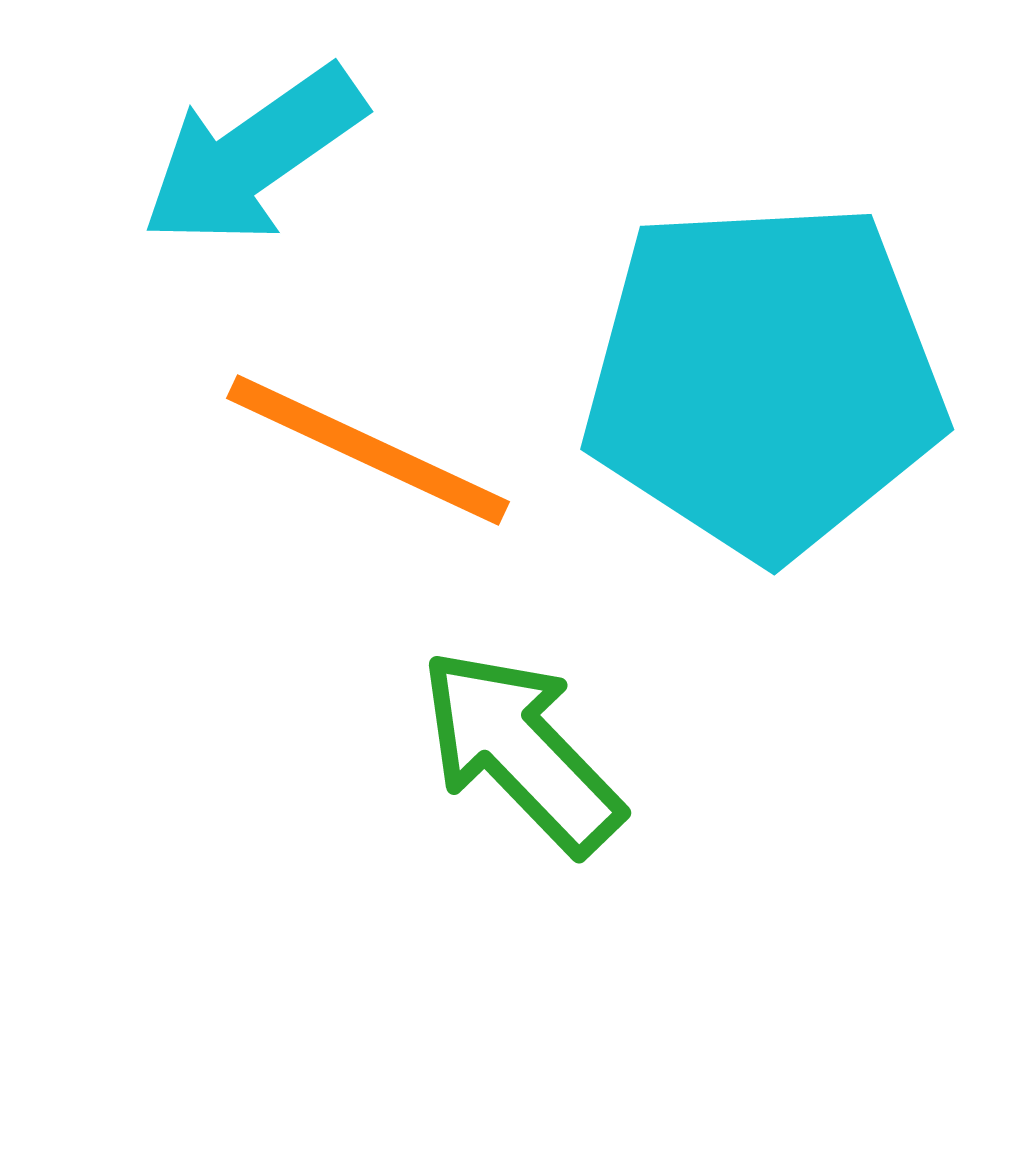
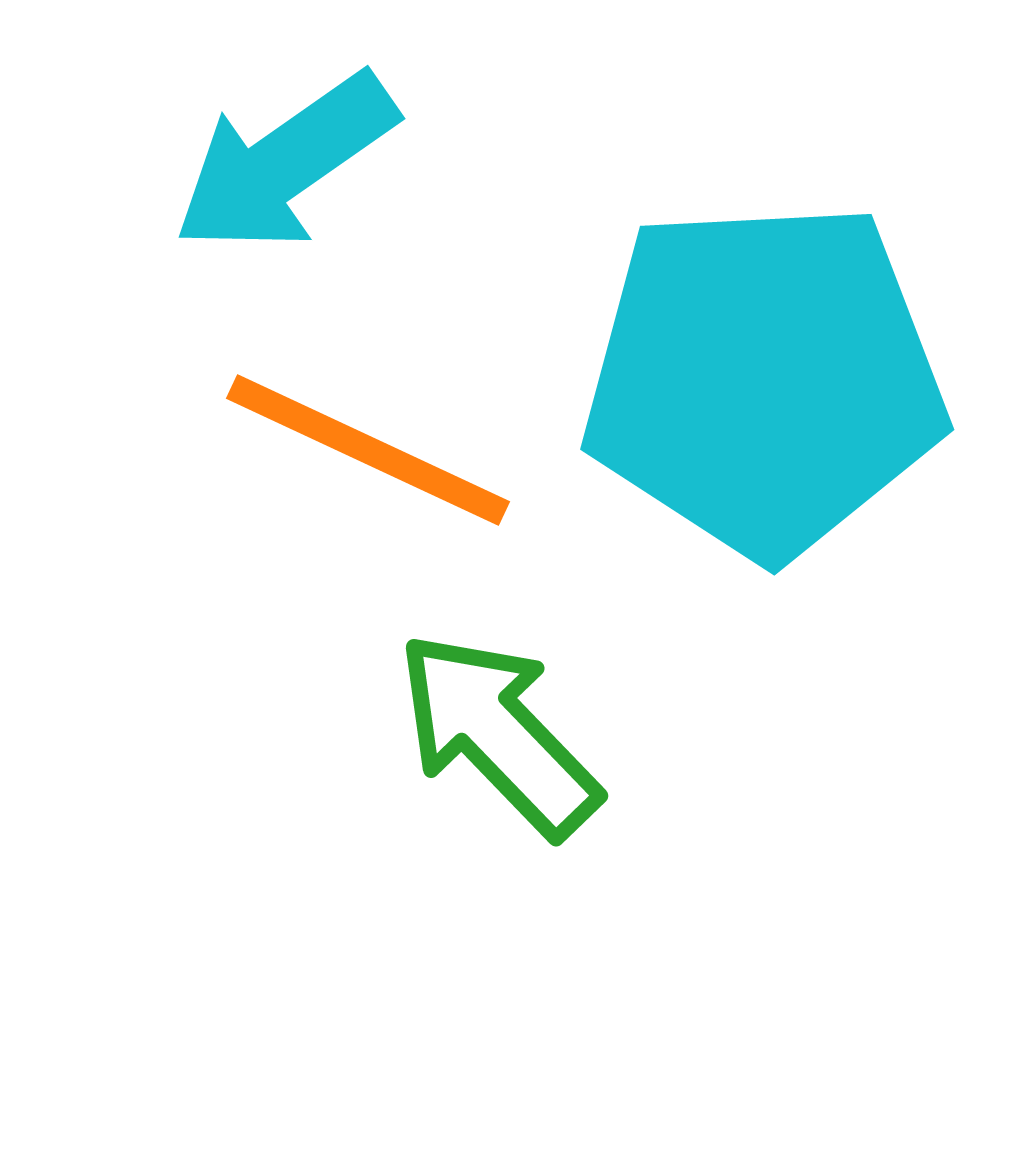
cyan arrow: moved 32 px right, 7 px down
green arrow: moved 23 px left, 17 px up
